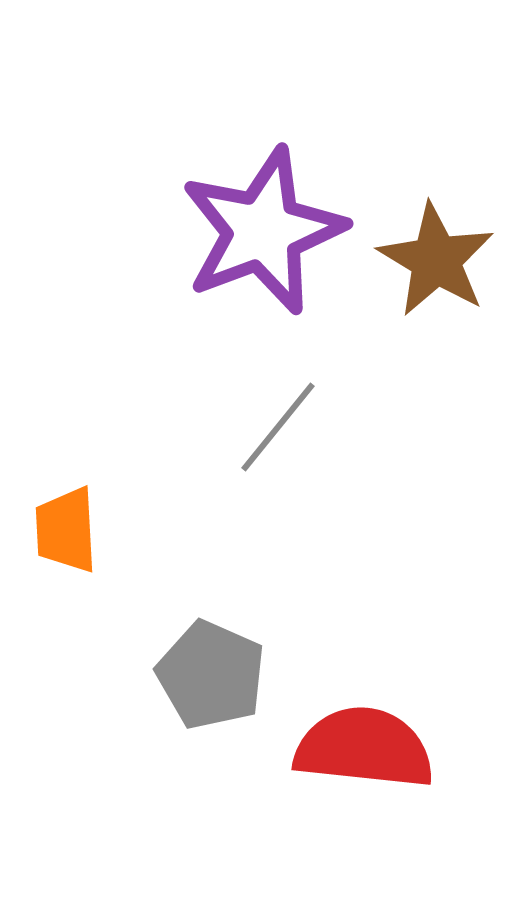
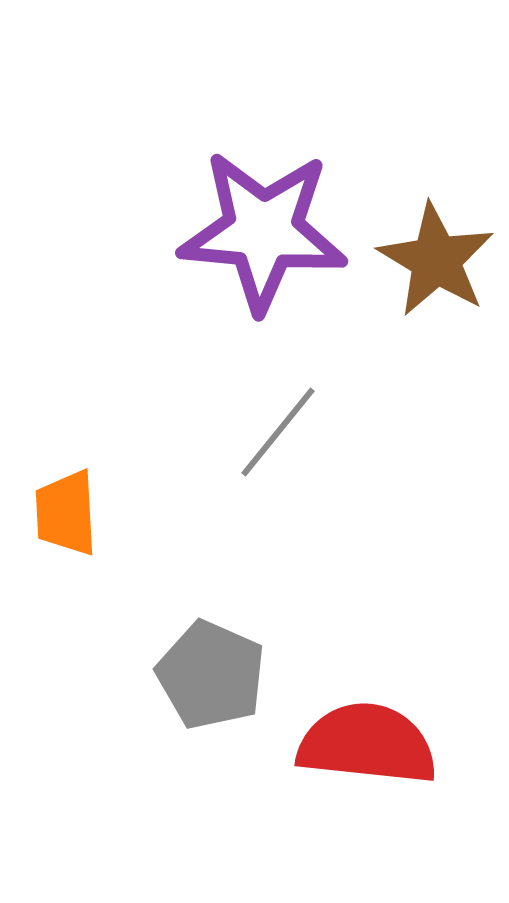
purple star: rotated 26 degrees clockwise
gray line: moved 5 px down
orange trapezoid: moved 17 px up
red semicircle: moved 3 px right, 4 px up
